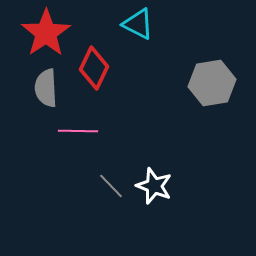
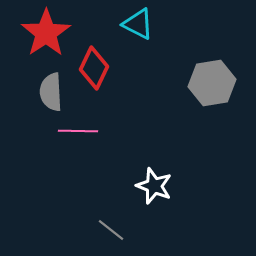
gray semicircle: moved 5 px right, 4 px down
gray line: moved 44 px down; rotated 8 degrees counterclockwise
